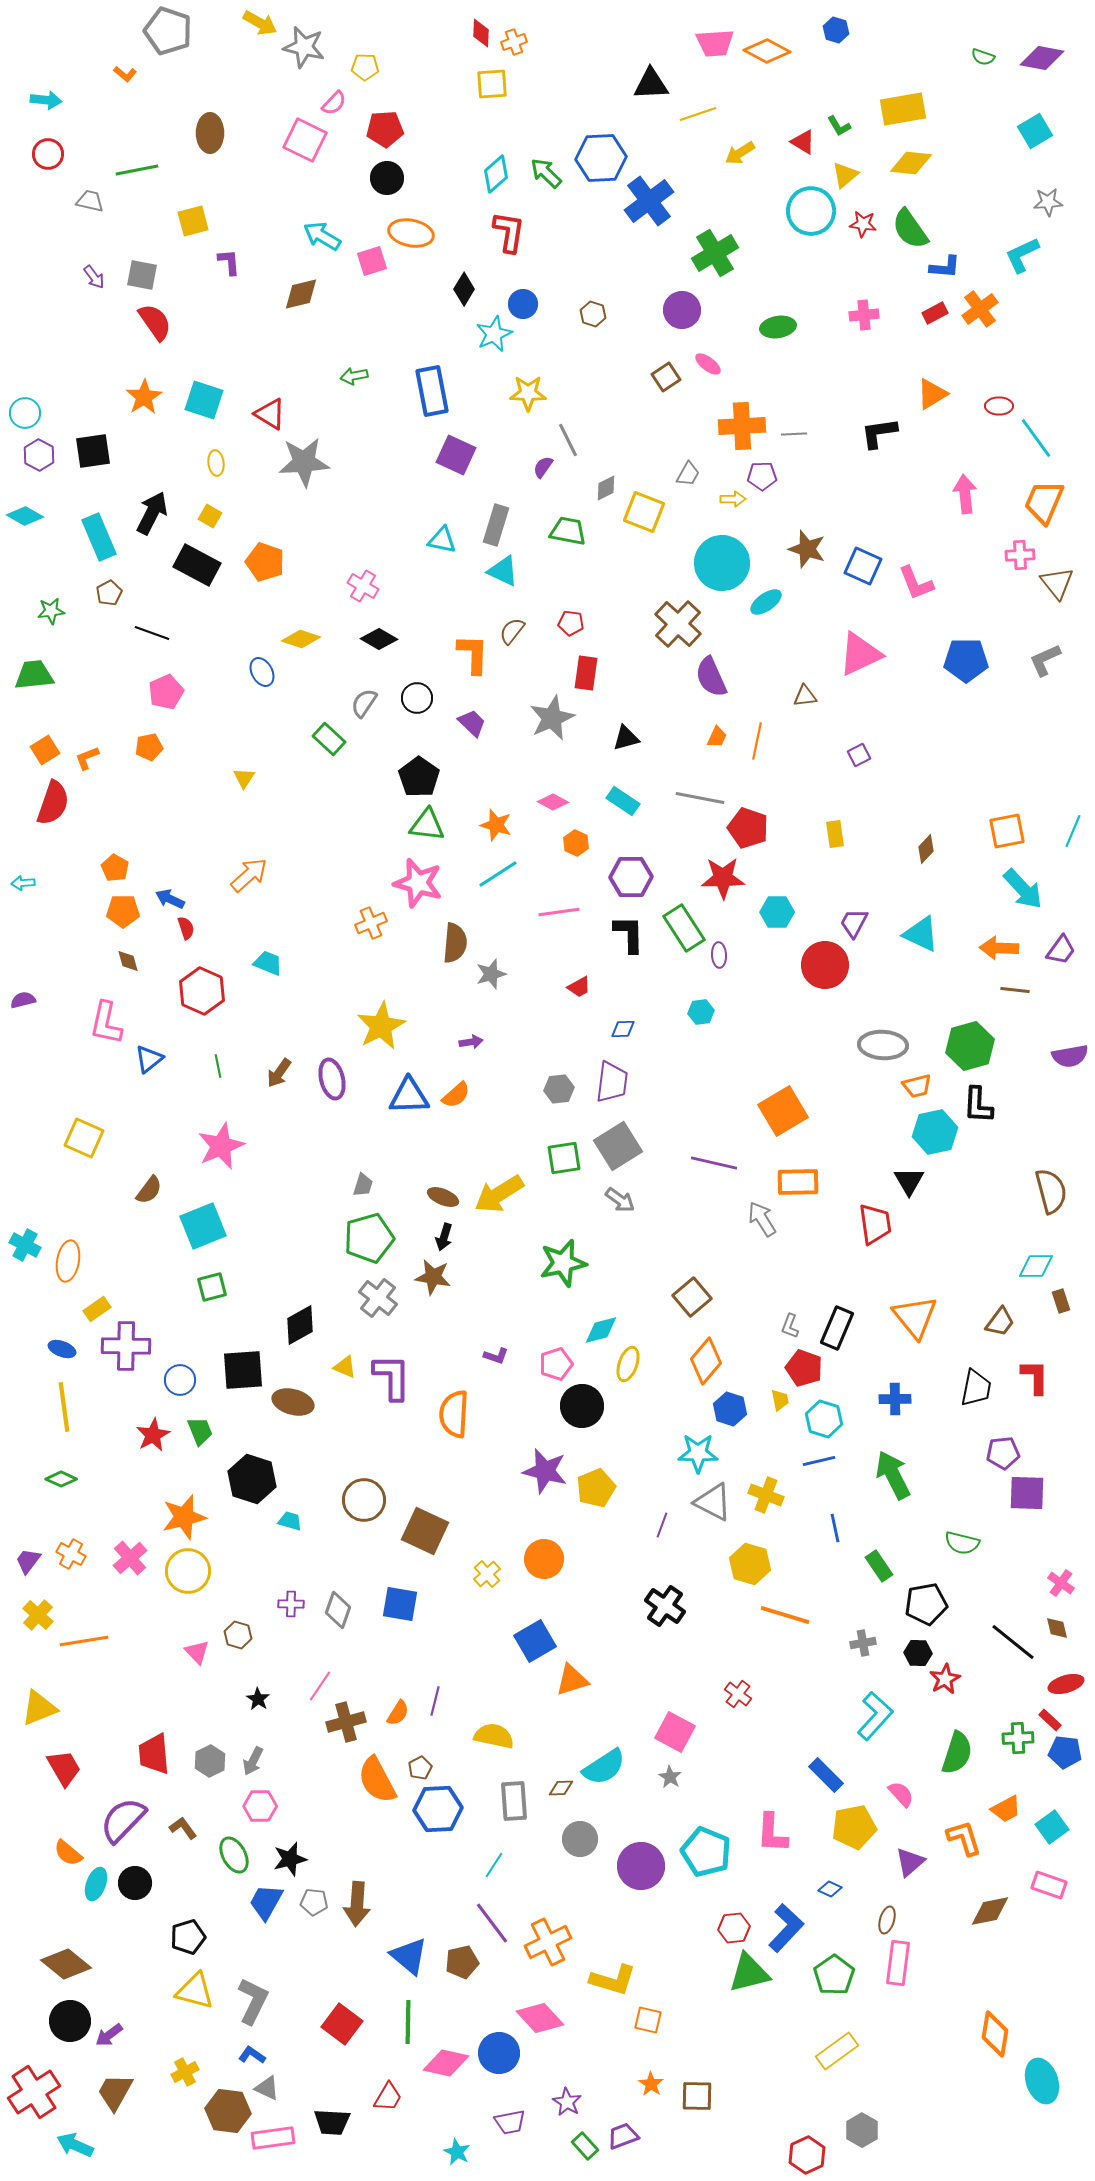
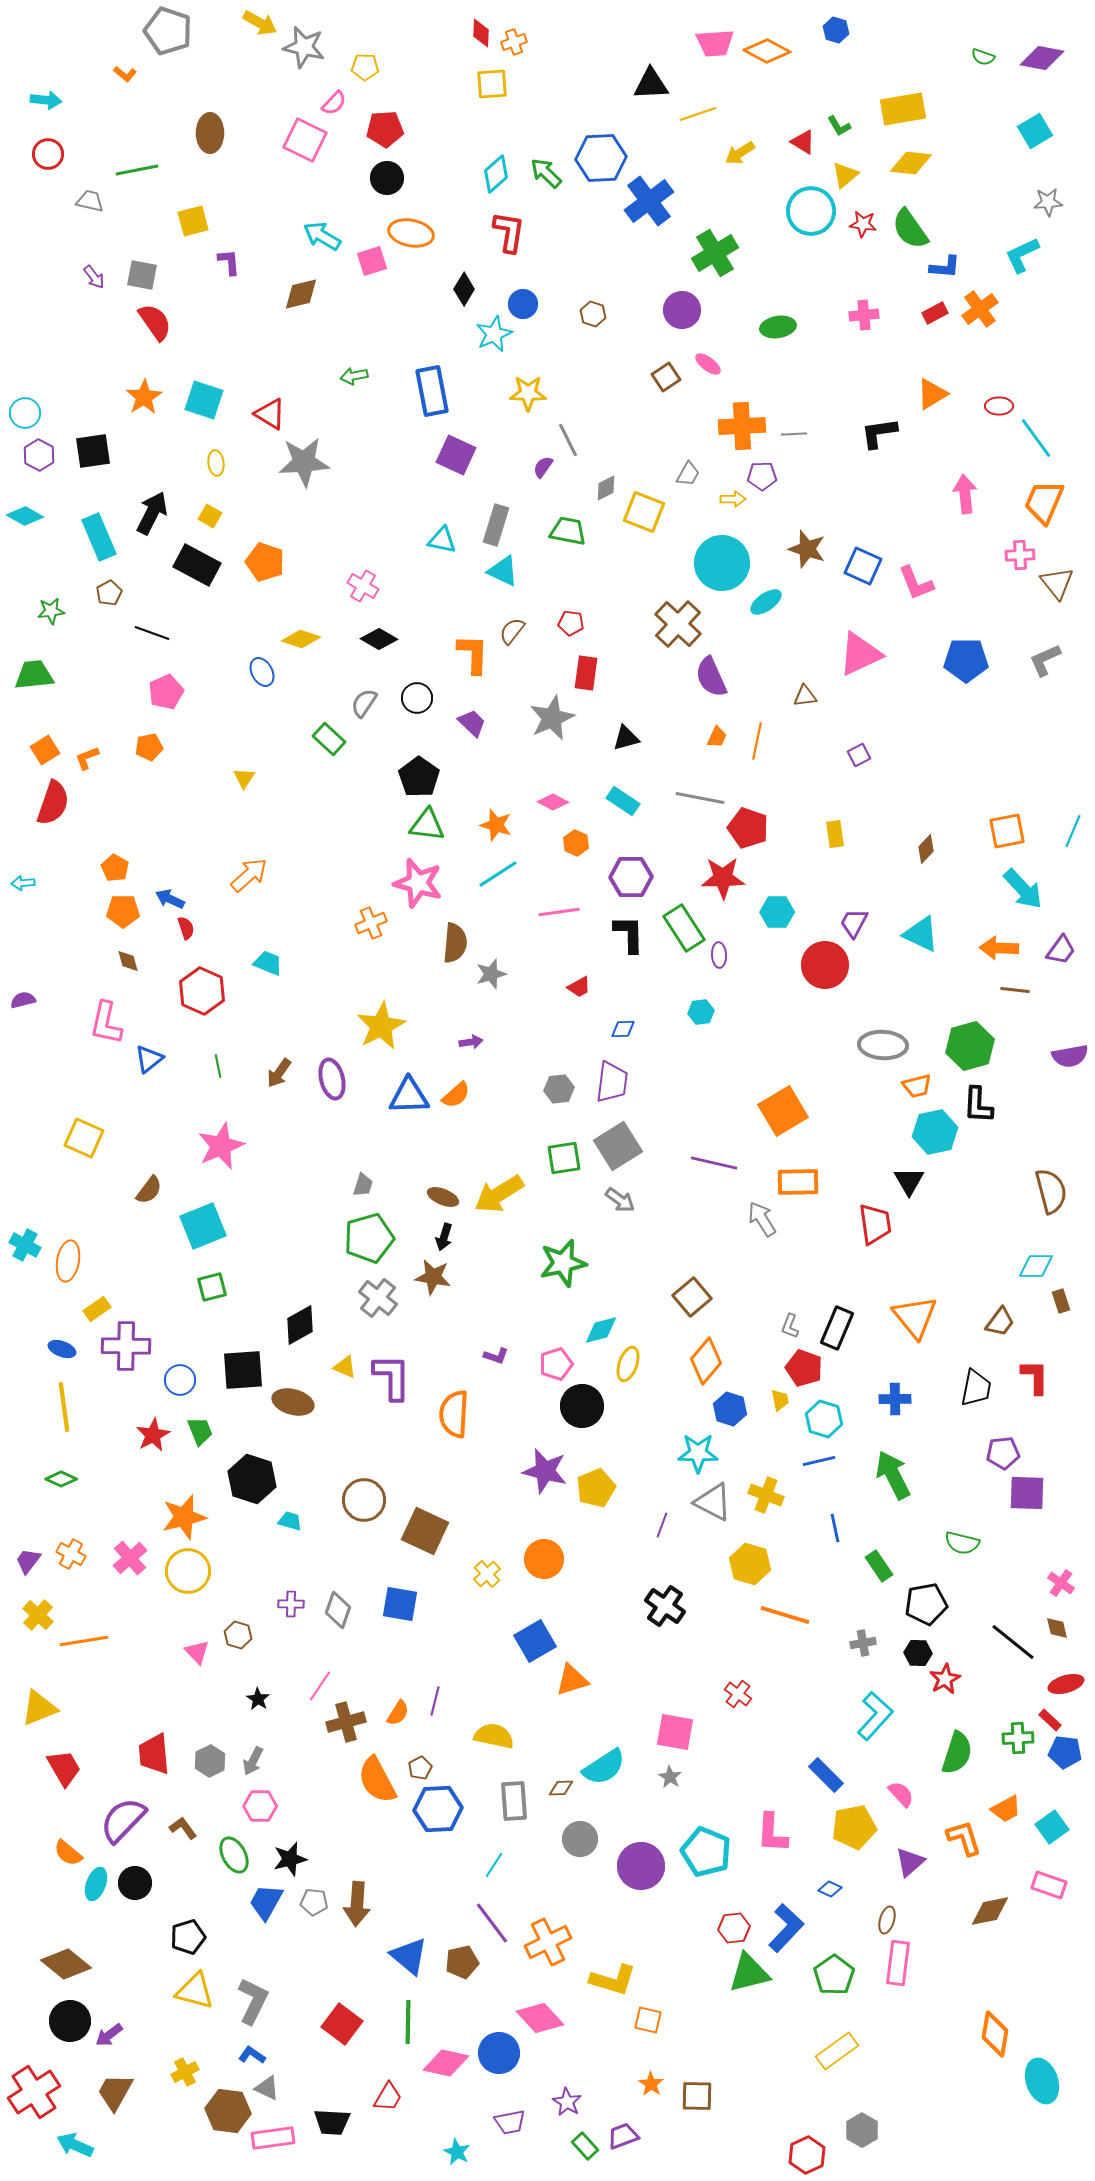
pink square at (675, 1732): rotated 18 degrees counterclockwise
